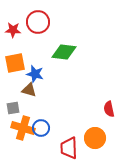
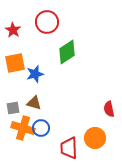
red circle: moved 9 px right
red star: rotated 28 degrees clockwise
green diamond: moved 3 px right; rotated 40 degrees counterclockwise
blue star: rotated 30 degrees counterclockwise
brown triangle: moved 5 px right, 13 px down
